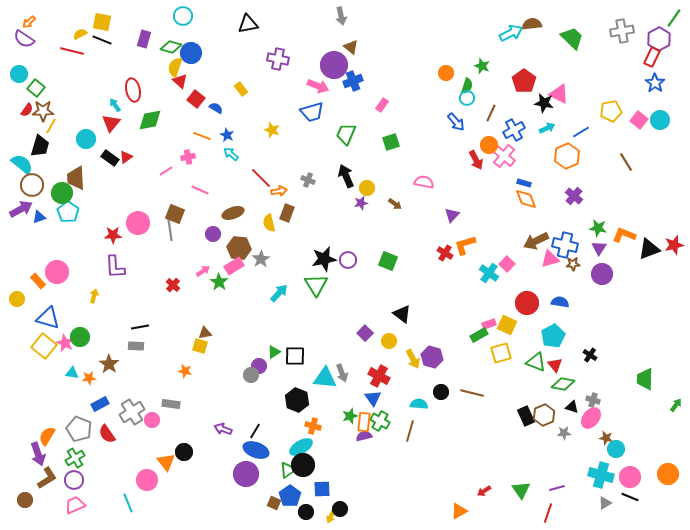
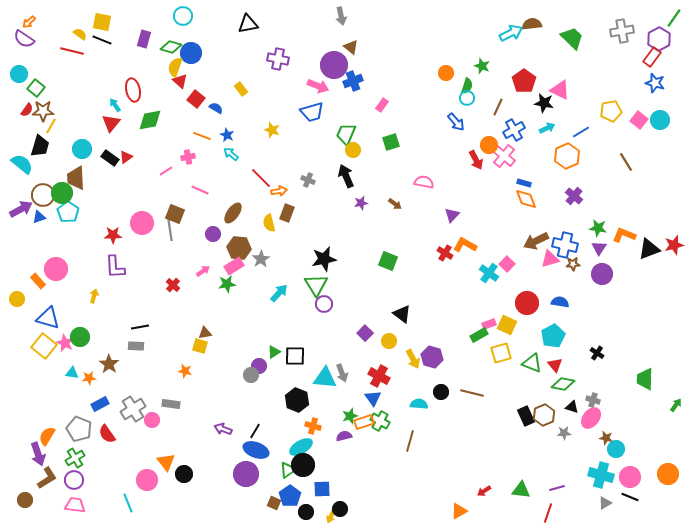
yellow semicircle at (80, 34): rotated 64 degrees clockwise
red rectangle at (652, 57): rotated 12 degrees clockwise
blue star at (655, 83): rotated 18 degrees counterclockwise
pink triangle at (559, 94): moved 1 px right, 4 px up
brown line at (491, 113): moved 7 px right, 6 px up
cyan circle at (86, 139): moved 4 px left, 10 px down
brown circle at (32, 185): moved 11 px right, 10 px down
yellow circle at (367, 188): moved 14 px left, 38 px up
brown ellipse at (233, 213): rotated 35 degrees counterclockwise
pink circle at (138, 223): moved 4 px right
orange L-shape at (465, 245): rotated 45 degrees clockwise
purple circle at (348, 260): moved 24 px left, 44 px down
pink circle at (57, 272): moved 1 px left, 3 px up
green star at (219, 282): moved 8 px right, 2 px down; rotated 30 degrees clockwise
black cross at (590, 355): moved 7 px right, 2 px up
green triangle at (536, 362): moved 4 px left, 1 px down
gray cross at (132, 412): moved 1 px right, 3 px up
orange rectangle at (364, 422): rotated 66 degrees clockwise
brown line at (410, 431): moved 10 px down
purple semicircle at (364, 436): moved 20 px left
black circle at (184, 452): moved 22 px down
green triangle at (521, 490): rotated 48 degrees counterclockwise
pink trapezoid at (75, 505): rotated 30 degrees clockwise
